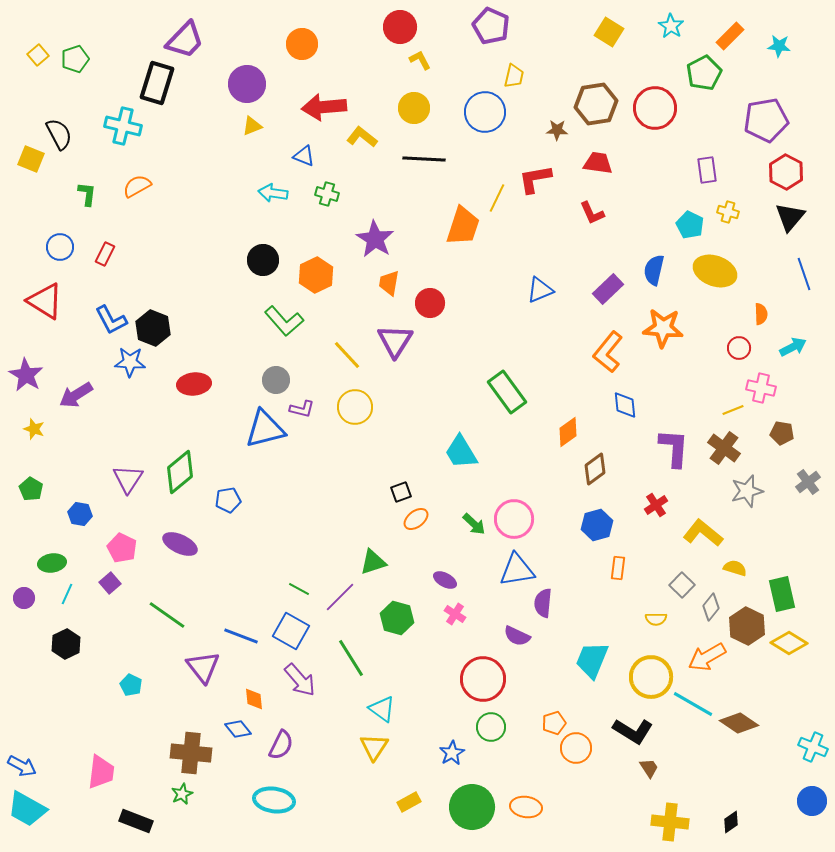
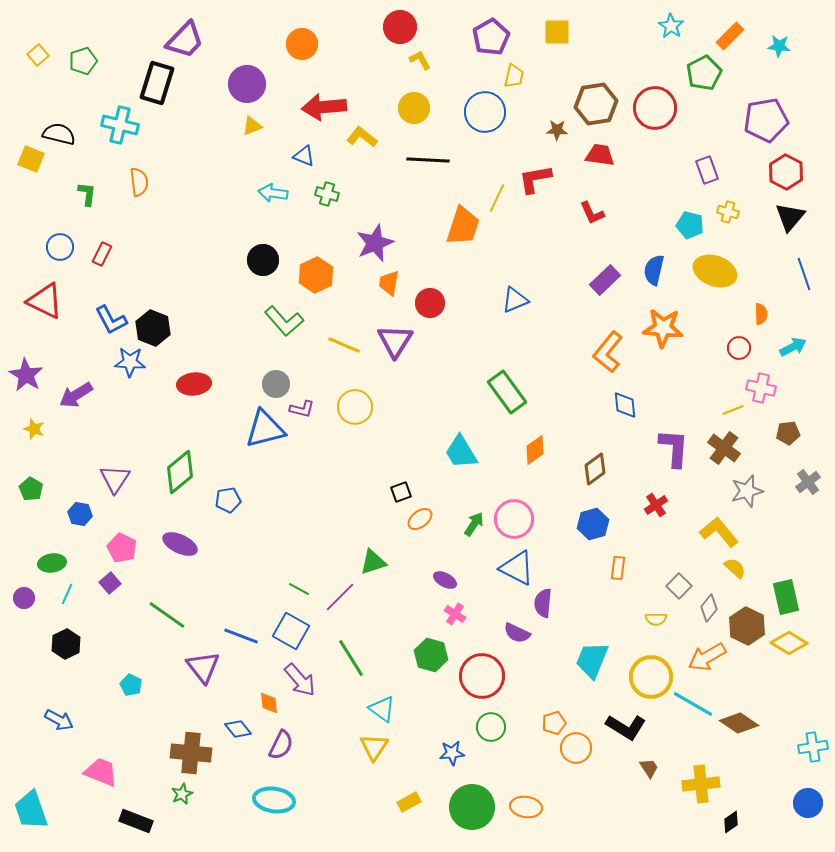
purple pentagon at (491, 26): moved 11 px down; rotated 18 degrees clockwise
yellow square at (609, 32): moved 52 px left; rotated 32 degrees counterclockwise
green pentagon at (75, 59): moved 8 px right, 2 px down
cyan cross at (123, 126): moved 3 px left, 1 px up
black semicircle at (59, 134): rotated 48 degrees counterclockwise
black line at (424, 159): moved 4 px right, 1 px down
red trapezoid at (598, 163): moved 2 px right, 8 px up
purple rectangle at (707, 170): rotated 12 degrees counterclockwise
orange semicircle at (137, 186): moved 2 px right, 4 px up; rotated 112 degrees clockwise
cyan pentagon at (690, 225): rotated 12 degrees counterclockwise
purple star at (375, 239): moved 4 px down; rotated 18 degrees clockwise
red rectangle at (105, 254): moved 3 px left
purple rectangle at (608, 289): moved 3 px left, 9 px up
blue triangle at (540, 290): moved 25 px left, 10 px down
red triangle at (45, 301): rotated 6 degrees counterclockwise
yellow line at (347, 355): moved 3 px left, 10 px up; rotated 24 degrees counterclockwise
gray circle at (276, 380): moved 4 px down
orange diamond at (568, 432): moved 33 px left, 18 px down
brown pentagon at (782, 433): moved 6 px right; rotated 15 degrees counterclockwise
purple triangle at (128, 479): moved 13 px left
orange ellipse at (416, 519): moved 4 px right
green arrow at (474, 524): rotated 100 degrees counterclockwise
blue hexagon at (597, 525): moved 4 px left, 1 px up
yellow L-shape at (703, 533): moved 16 px right, 1 px up; rotated 12 degrees clockwise
yellow semicircle at (735, 568): rotated 25 degrees clockwise
blue triangle at (517, 570): moved 2 px up; rotated 36 degrees clockwise
gray square at (682, 585): moved 3 px left, 1 px down
green rectangle at (782, 594): moved 4 px right, 3 px down
gray diamond at (711, 607): moved 2 px left, 1 px down
green hexagon at (397, 618): moved 34 px right, 37 px down
purple semicircle at (517, 636): moved 3 px up
red circle at (483, 679): moved 1 px left, 3 px up
orange diamond at (254, 699): moved 15 px right, 4 px down
black L-shape at (633, 731): moved 7 px left, 4 px up
cyan cross at (813, 747): rotated 32 degrees counterclockwise
blue star at (452, 753): rotated 25 degrees clockwise
blue arrow at (22, 766): moved 37 px right, 46 px up
pink trapezoid at (101, 772): rotated 75 degrees counterclockwise
blue circle at (812, 801): moved 4 px left, 2 px down
cyan trapezoid at (27, 809): moved 4 px right, 1 px down; rotated 42 degrees clockwise
yellow cross at (670, 822): moved 31 px right, 38 px up; rotated 12 degrees counterclockwise
